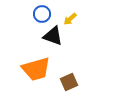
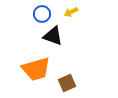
yellow arrow: moved 1 px right, 7 px up; rotated 16 degrees clockwise
brown square: moved 2 px left, 1 px down
